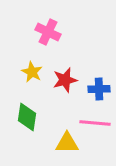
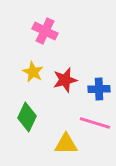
pink cross: moved 3 px left, 1 px up
yellow star: moved 1 px right
green diamond: rotated 16 degrees clockwise
pink line: rotated 12 degrees clockwise
yellow triangle: moved 1 px left, 1 px down
